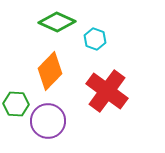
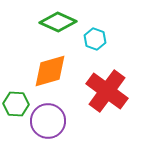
green diamond: moved 1 px right
orange diamond: rotated 30 degrees clockwise
